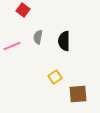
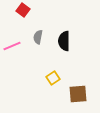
yellow square: moved 2 px left, 1 px down
